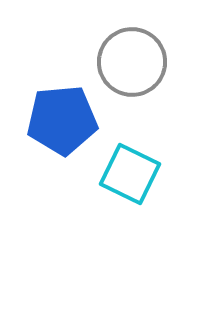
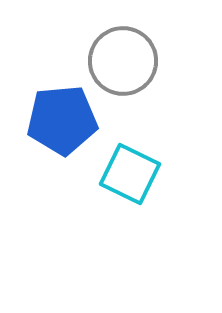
gray circle: moved 9 px left, 1 px up
